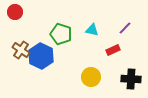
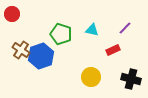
red circle: moved 3 px left, 2 px down
blue hexagon: rotated 15 degrees clockwise
black cross: rotated 12 degrees clockwise
